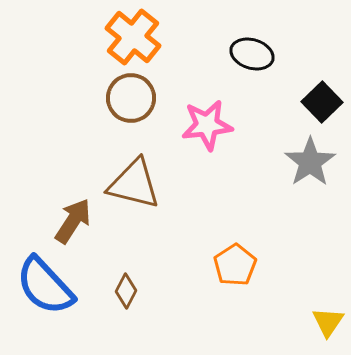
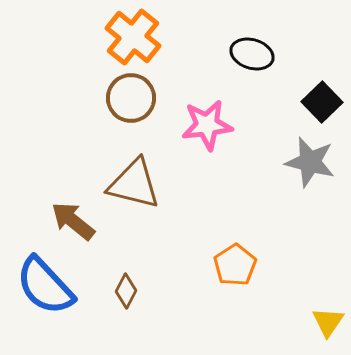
gray star: rotated 24 degrees counterclockwise
brown arrow: rotated 84 degrees counterclockwise
